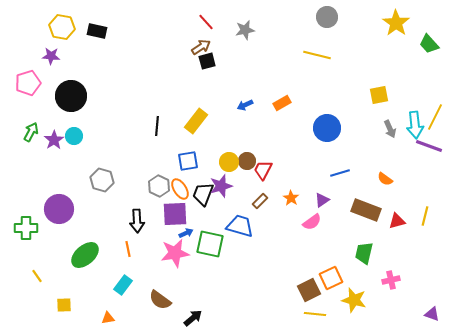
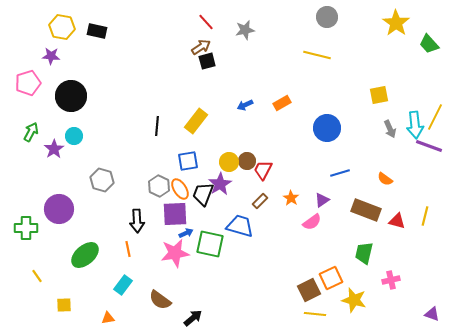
purple star at (54, 140): moved 9 px down
purple star at (221, 186): moved 1 px left, 2 px up; rotated 15 degrees counterclockwise
red triangle at (397, 221): rotated 30 degrees clockwise
